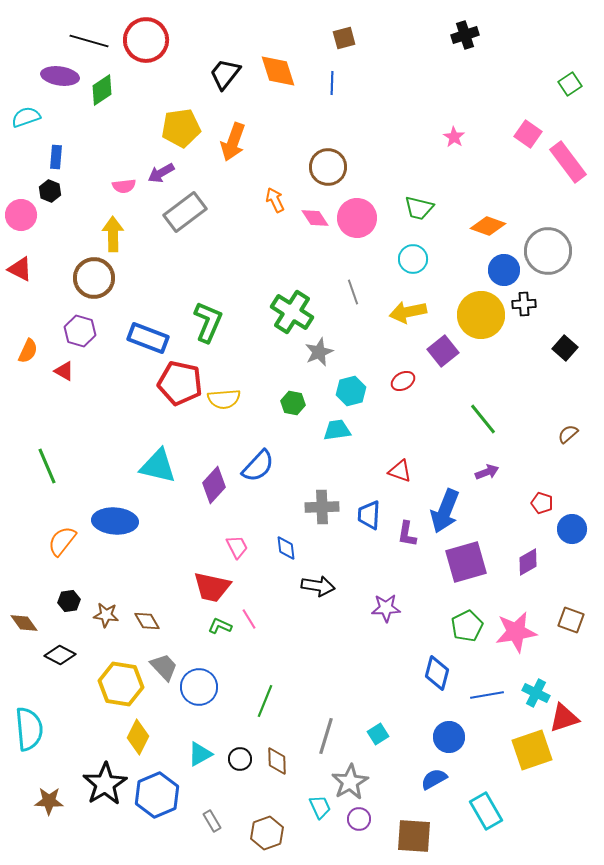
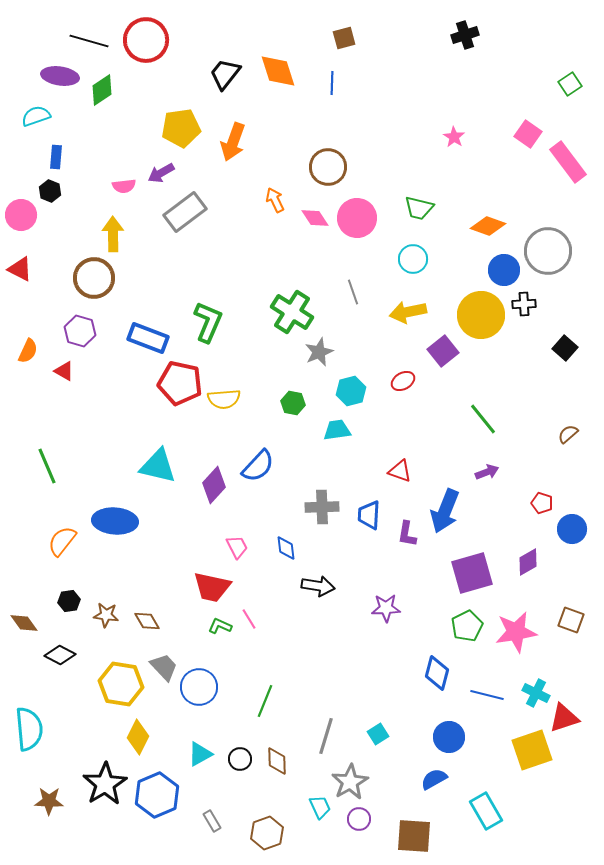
cyan semicircle at (26, 117): moved 10 px right, 1 px up
purple square at (466, 562): moved 6 px right, 11 px down
blue line at (487, 695): rotated 24 degrees clockwise
